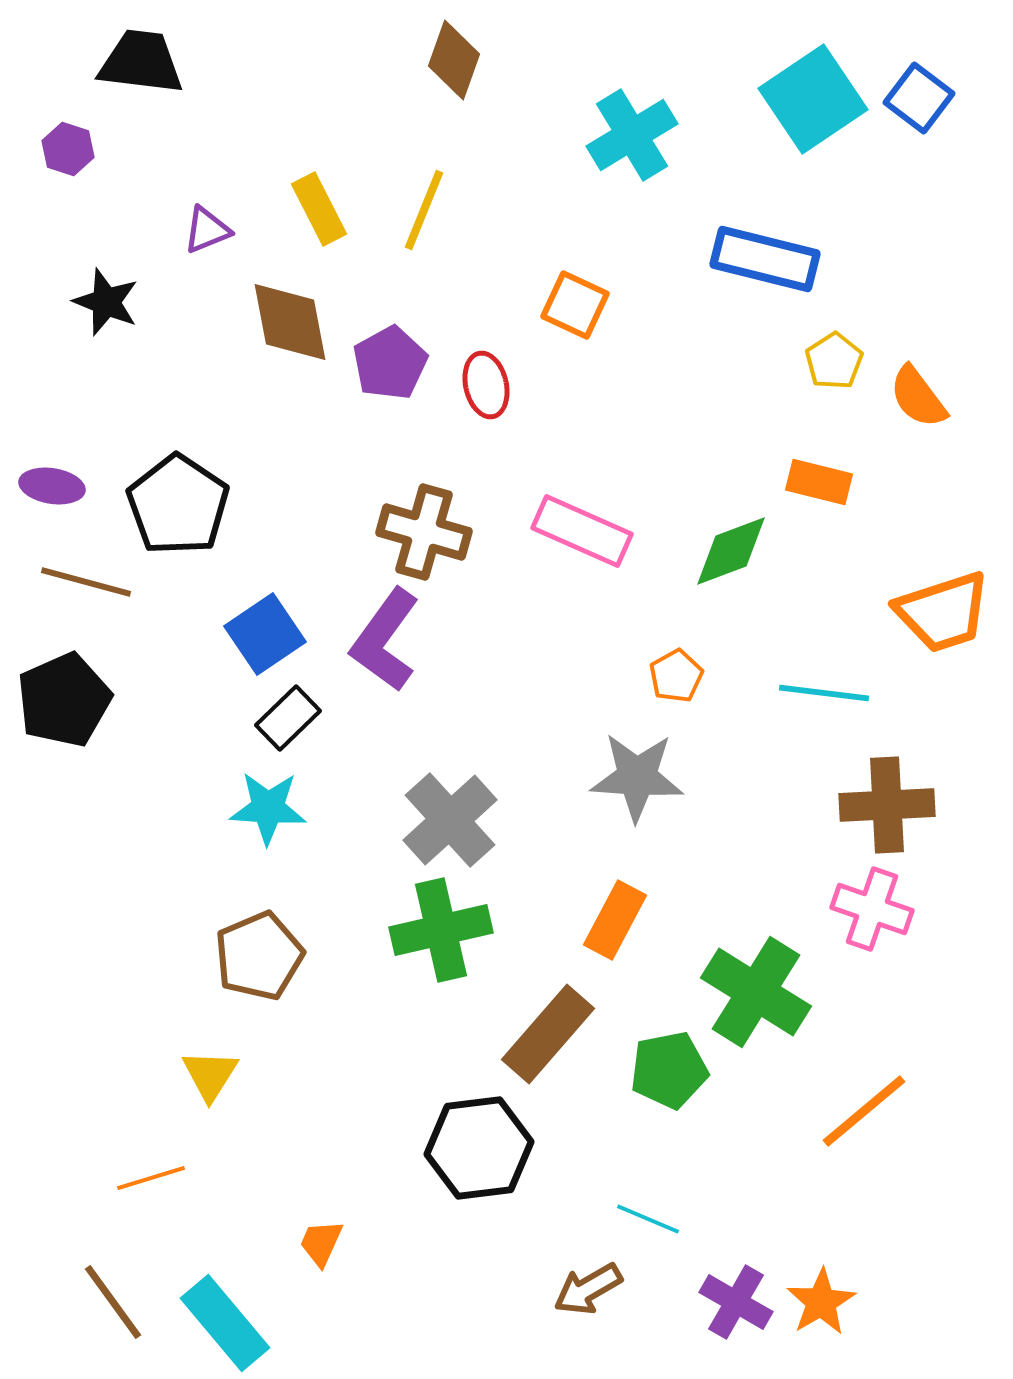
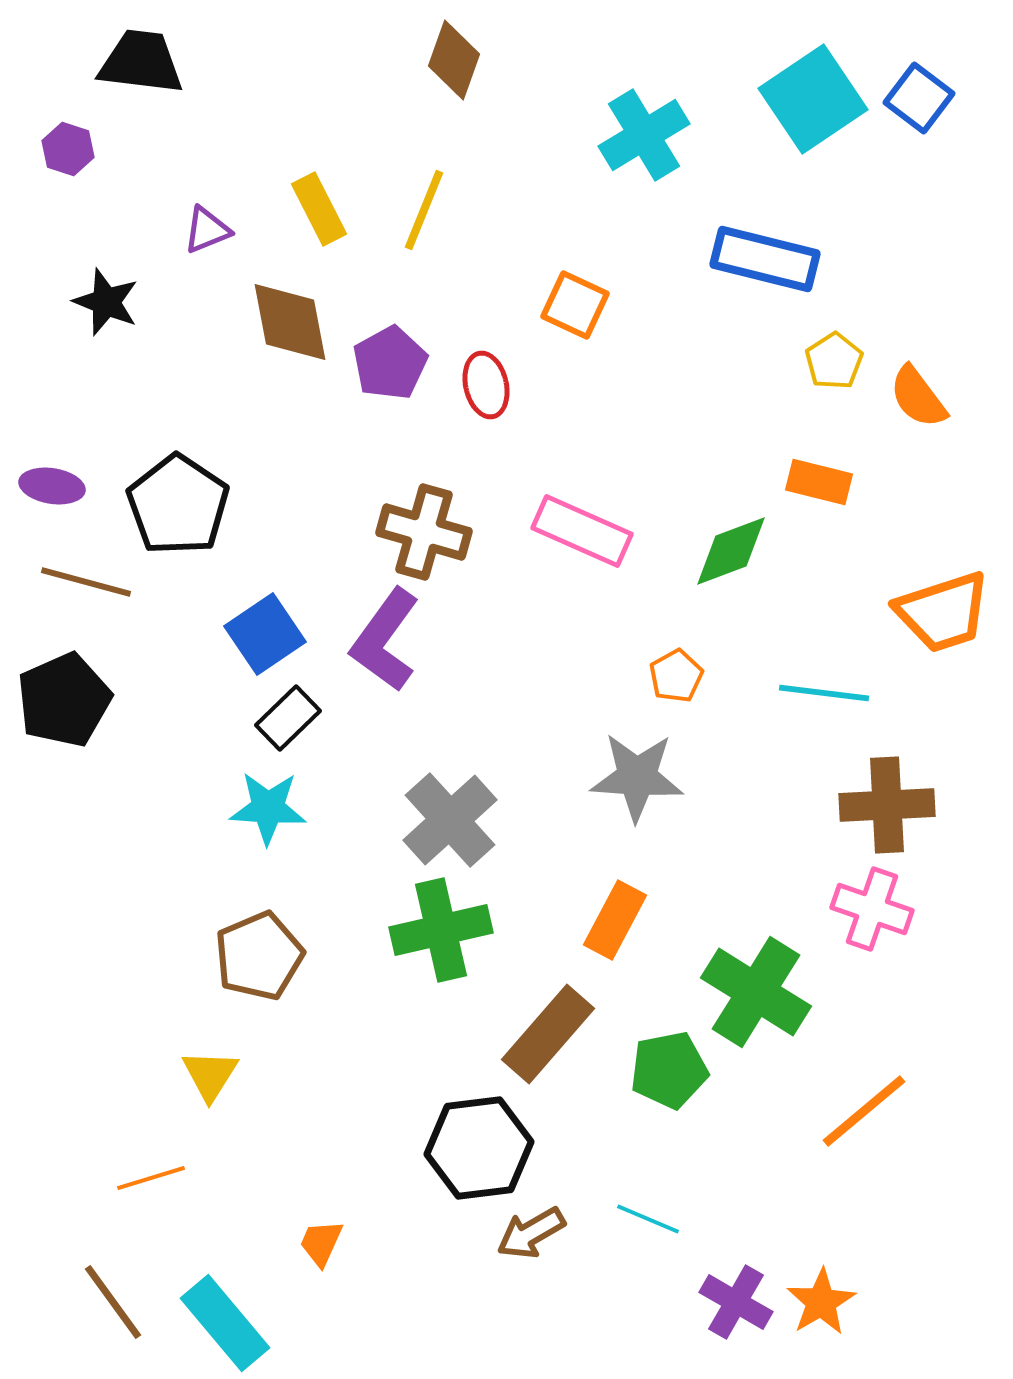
cyan cross at (632, 135): moved 12 px right
brown arrow at (588, 1289): moved 57 px left, 56 px up
